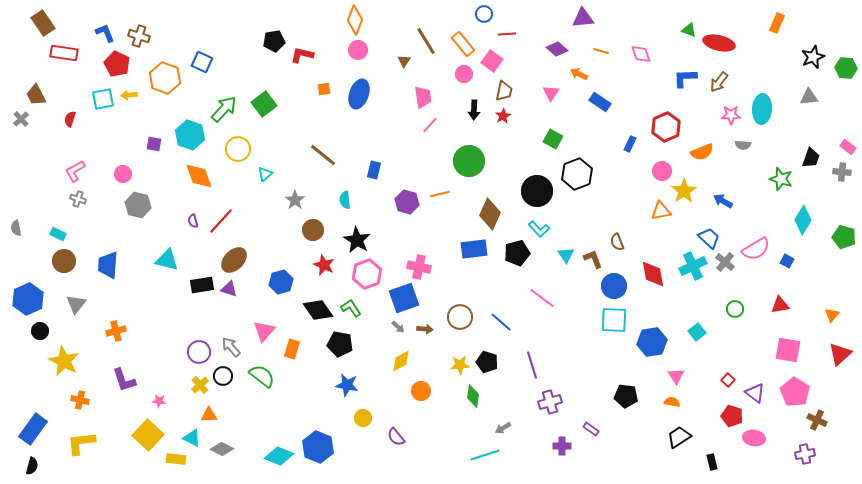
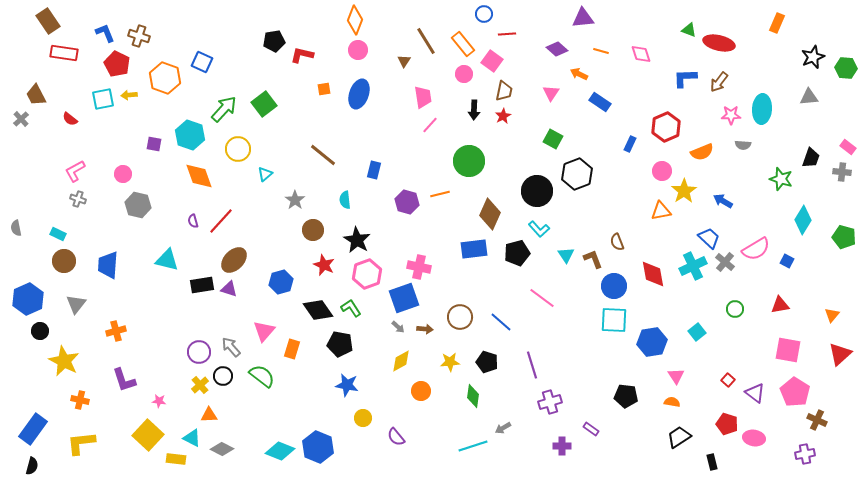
brown rectangle at (43, 23): moved 5 px right, 2 px up
red semicircle at (70, 119): rotated 70 degrees counterclockwise
yellow star at (460, 365): moved 10 px left, 3 px up
red pentagon at (732, 416): moved 5 px left, 8 px down
cyan line at (485, 455): moved 12 px left, 9 px up
cyan diamond at (279, 456): moved 1 px right, 5 px up
